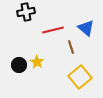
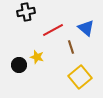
red line: rotated 15 degrees counterclockwise
yellow star: moved 5 px up; rotated 16 degrees counterclockwise
